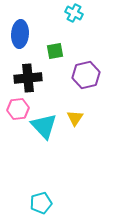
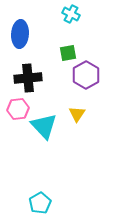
cyan cross: moved 3 px left, 1 px down
green square: moved 13 px right, 2 px down
purple hexagon: rotated 16 degrees counterclockwise
yellow triangle: moved 2 px right, 4 px up
cyan pentagon: moved 1 px left; rotated 15 degrees counterclockwise
